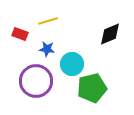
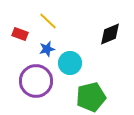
yellow line: rotated 60 degrees clockwise
blue star: rotated 21 degrees counterclockwise
cyan circle: moved 2 px left, 1 px up
green pentagon: moved 1 px left, 9 px down
